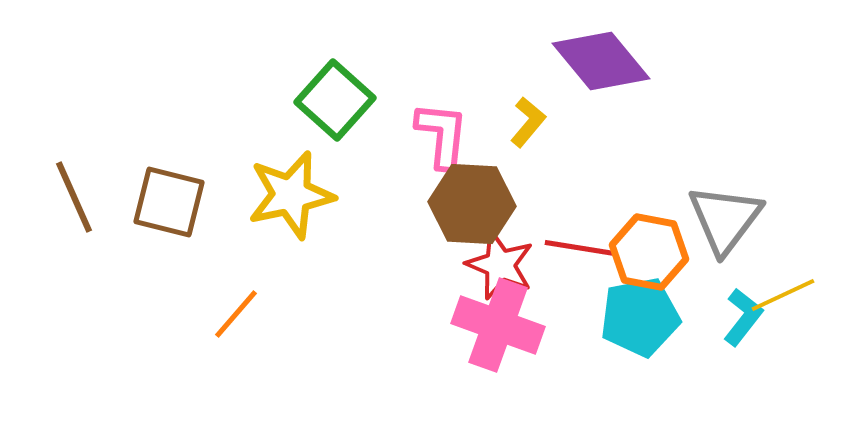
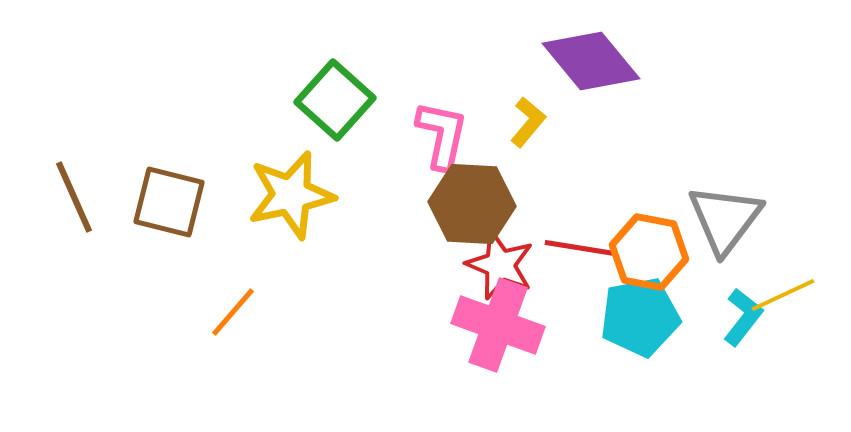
purple diamond: moved 10 px left
pink L-shape: rotated 6 degrees clockwise
orange line: moved 3 px left, 2 px up
